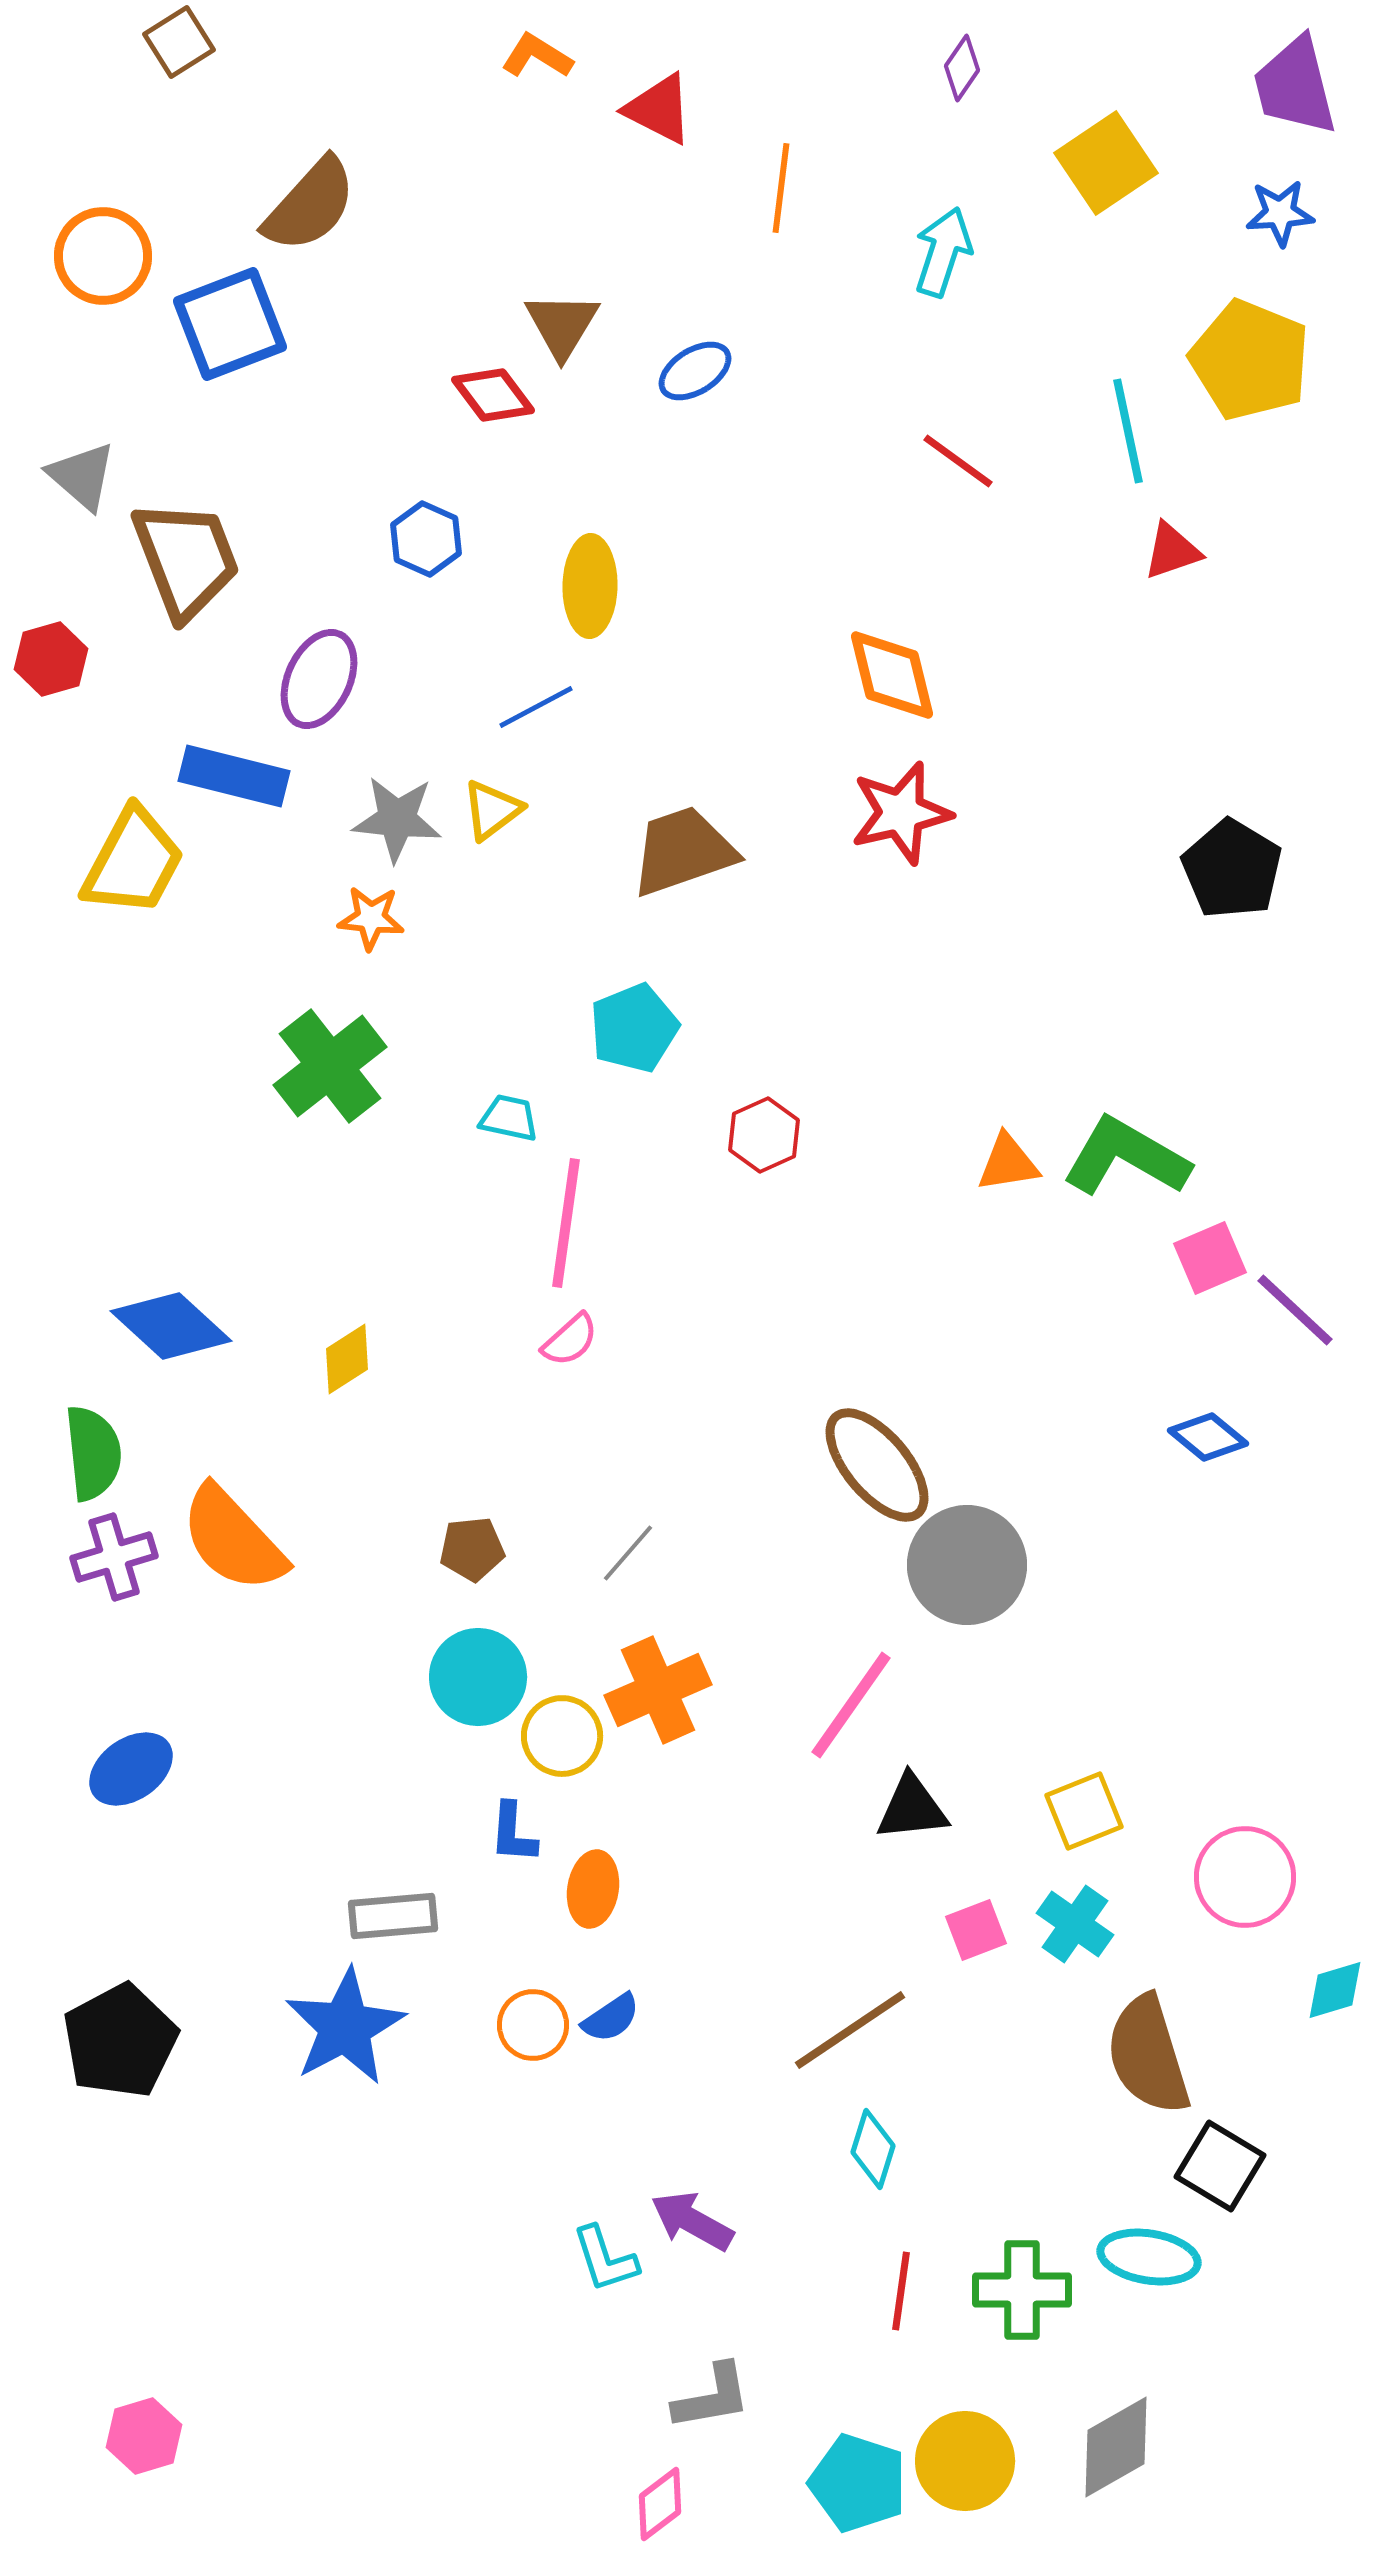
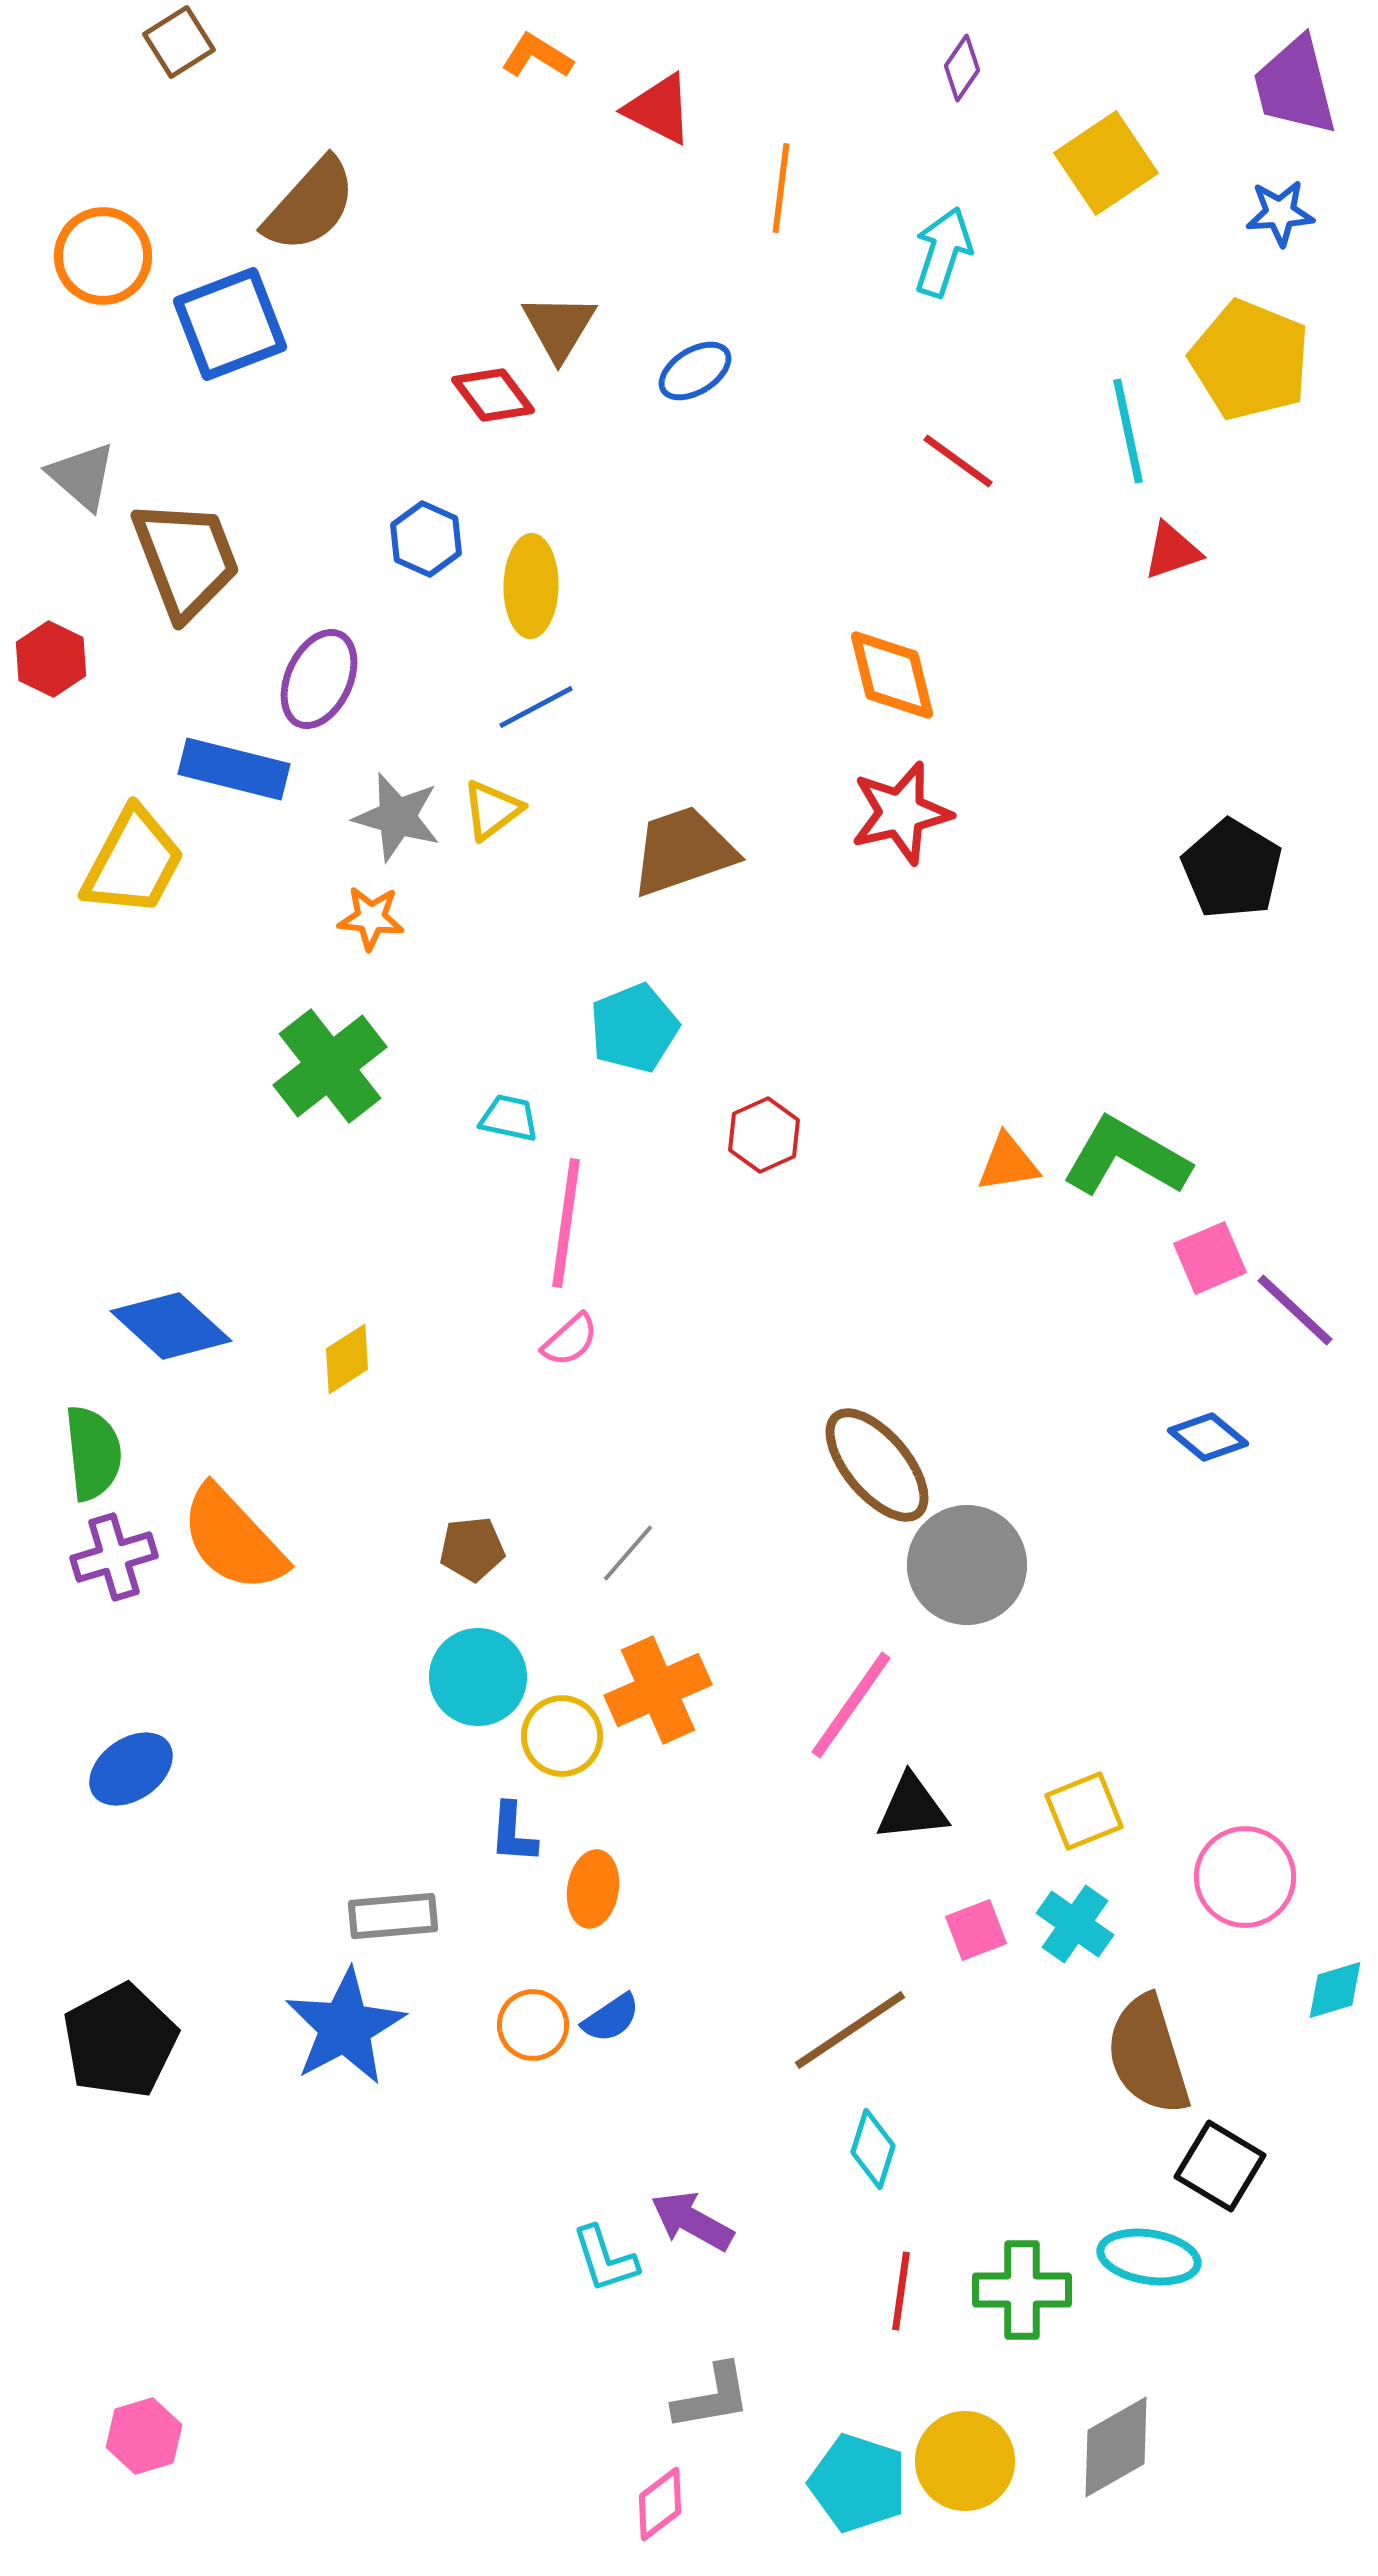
brown triangle at (562, 325): moved 3 px left, 2 px down
yellow ellipse at (590, 586): moved 59 px left
red hexagon at (51, 659): rotated 18 degrees counterclockwise
blue rectangle at (234, 776): moved 7 px up
gray star at (397, 819): moved 2 px up; rotated 10 degrees clockwise
